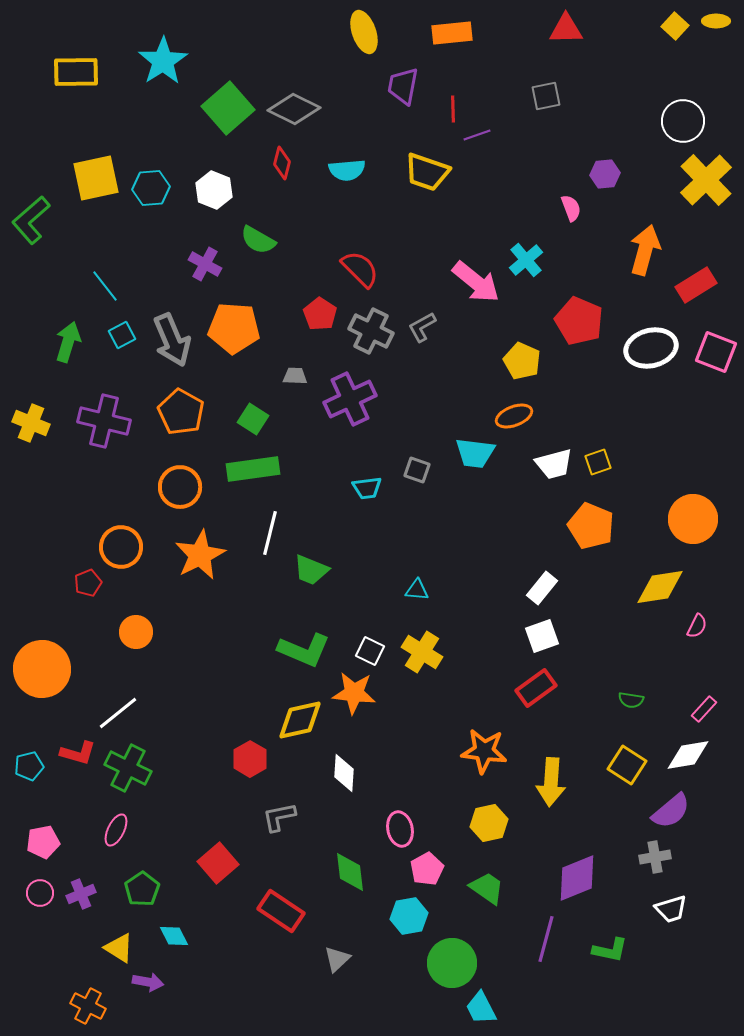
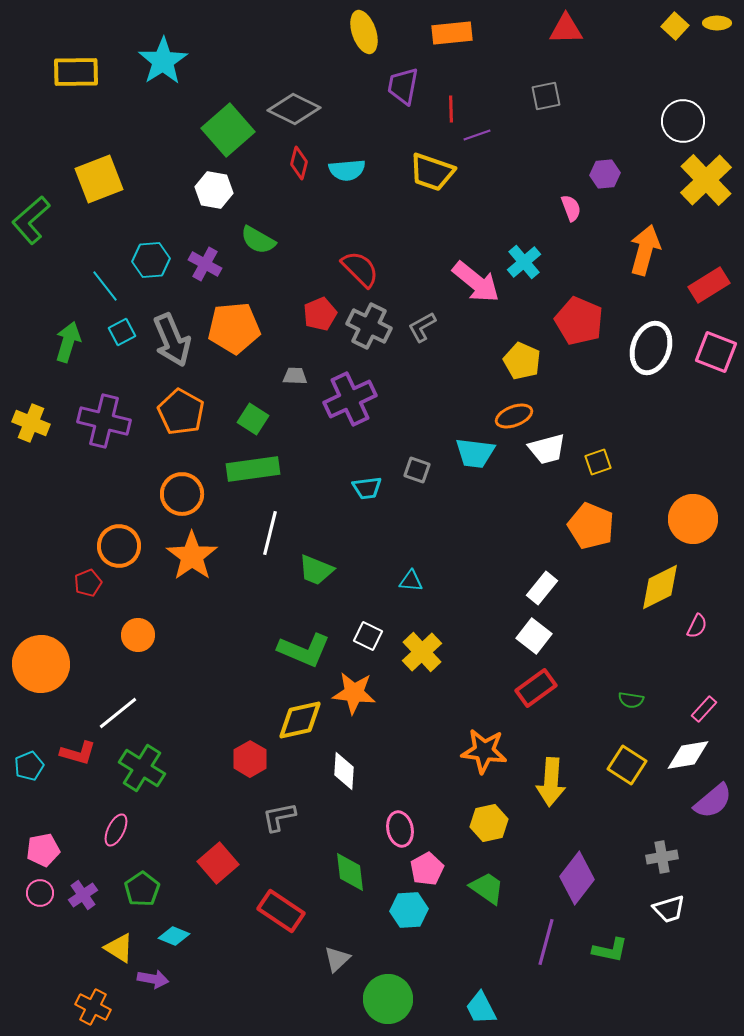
yellow ellipse at (716, 21): moved 1 px right, 2 px down
green square at (228, 108): moved 22 px down
red line at (453, 109): moved 2 px left
red diamond at (282, 163): moved 17 px right
yellow trapezoid at (427, 172): moved 5 px right
yellow square at (96, 178): moved 3 px right, 1 px down; rotated 9 degrees counterclockwise
cyan hexagon at (151, 188): moved 72 px down
white hexagon at (214, 190): rotated 12 degrees counterclockwise
cyan cross at (526, 260): moved 2 px left, 2 px down
red rectangle at (696, 285): moved 13 px right
red pentagon at (320, 314): rotated 16 degrees clockwise
orange pentagon at (234, 328): rotated 9 degrees counterclockwise
gray cross at (371, 331): moved 2 px left, 5 px up
cyan square at (122, 335): moved 3 px up
white ellipse at (651, 348): rotated 57 degrees counterclockwise
white trapezoid at (554, 464): moved 7 px left, 15 px up
orange circle at (180, 487): moved 2 px right, 7 px down
orange circle at (121, 547): moved 2 px left, 1 px up
orange star at (200, 555): moved 8 px left, 1 px down; rotated 9 degrees counterclockwise
green trapezoid at (311, 570): moved 5 px right
yellow diamond at (660, 587): rotated 18 degrees counterclockwise
cyan triangle at (417, 590): moved 6 px left, 9 px up
orange circle at (136, 632): moved 2 px right, 3 px down
white square at (542, 636): moved 8 px left; rotated 32 degrees counterclockwise
white square at (370, 651): moved 2 px left, 15 px up
yellow cross at (422, 652): rotated 15 degrees clockwise
orange circle at (42, 669): moved 1 px left, 5 px up
cyan pentagon at (29, 766): rotated 8 degrees counterclockwise
green cross at (128, 768): moved 14 px right; rotated 6 degrees clockwise
white diamond at (344, 773): moved 2 px up
purple semicircle at (671, 811): moved 42 px right, 10 px up
pink pentagon at (43, 842): moved 8 px down
gray cross at (655, 857): moved 7 px right
purple diamond at (577, 878): rotated 30 degrees counterclockwise
purple cross at (81, 894): moved 2 px right, 1 px down; rotated 12 degrees counterclockwise
white trapezoid at (671, 909): moved 2 px left
cyan hexagon at (409, 916): moved 6 px up; rotated 6 degrees clockwise
cyan diamond at (174, 936): rotated 40 degrees counterclockwise
purple line at (546, 939): moved 3 px down
green circle at (452, 963): moved 64 px left, 36 px down
purple arrow at (148, 982): moved 5 px right, 3 px up
orange cross at (88, 1006): moved 5 px right, 1 px down
